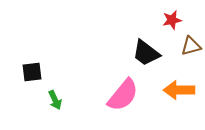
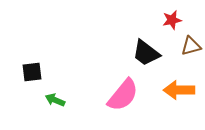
green arrow: rotated 138 degrees clockwise
